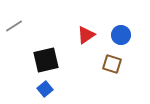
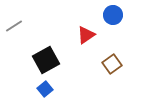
blue circle: moved 8 px left, 20 px up
black square: rotated 16 degrees counterclockwise
brown square: rotated 36 degrees clockwise
